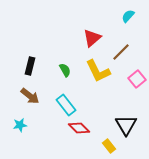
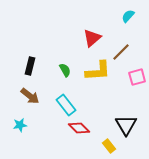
yellow L-shape: rotated 68 degrees counterclockwise
pink square: moved 2 px up; rotated 24 degrees clockwise
